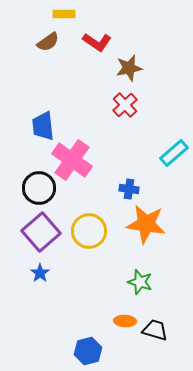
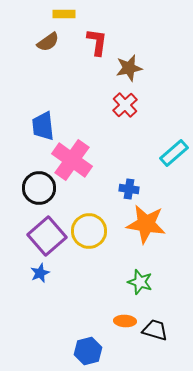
red L-shape: rotated 116 degrees counterclockwise
purple square: moved 6 px right, 4 px down
blue star: rotated 12 degrees clockwise
